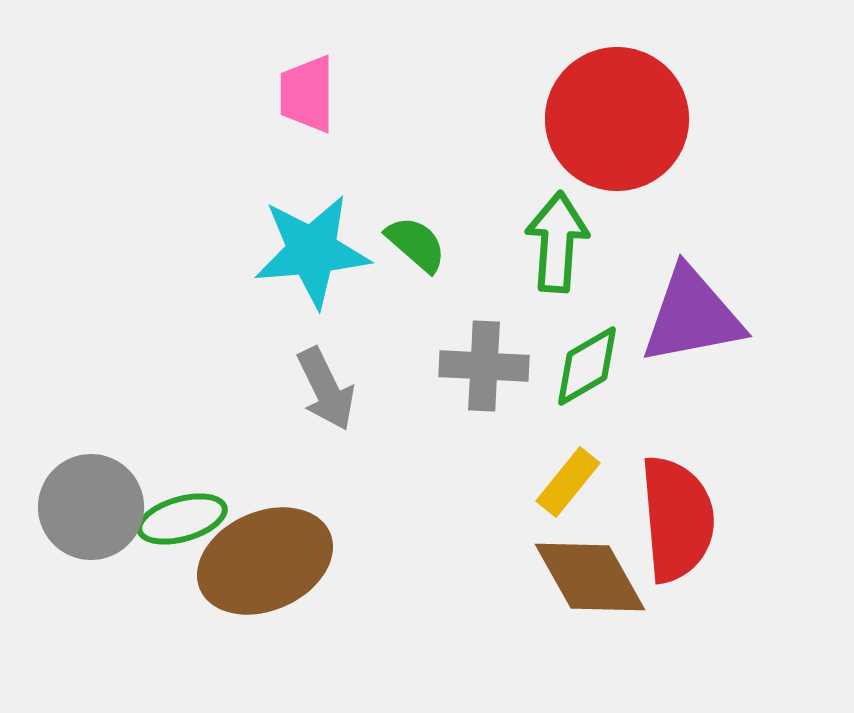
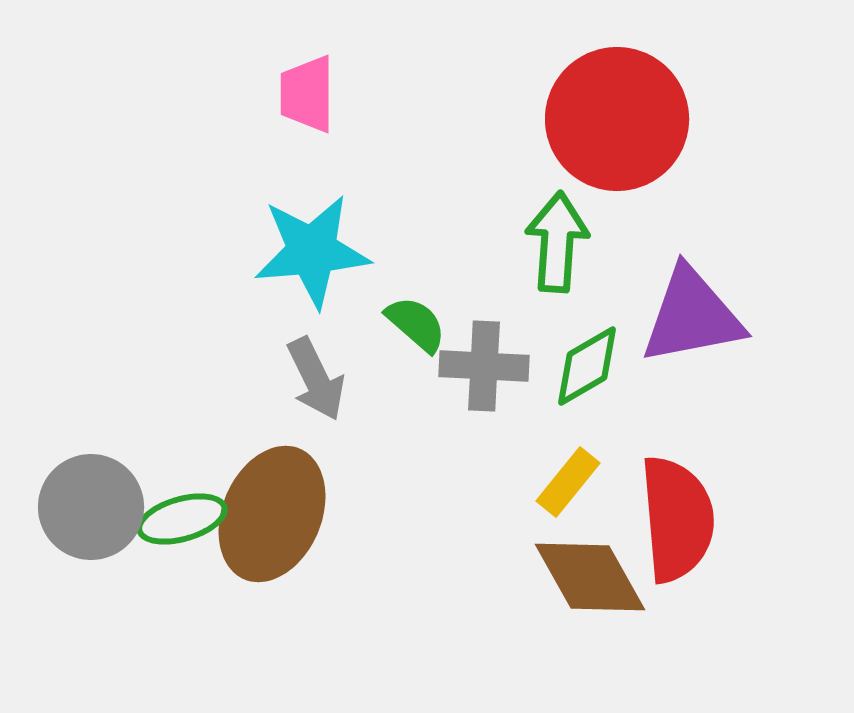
green semicircle: moved 80 px down
gray arrow: moved 10 px left, 10 px up
brown ellipse: moved 7 px right, 47 px up; rotated 43 degrees counterclockwise
